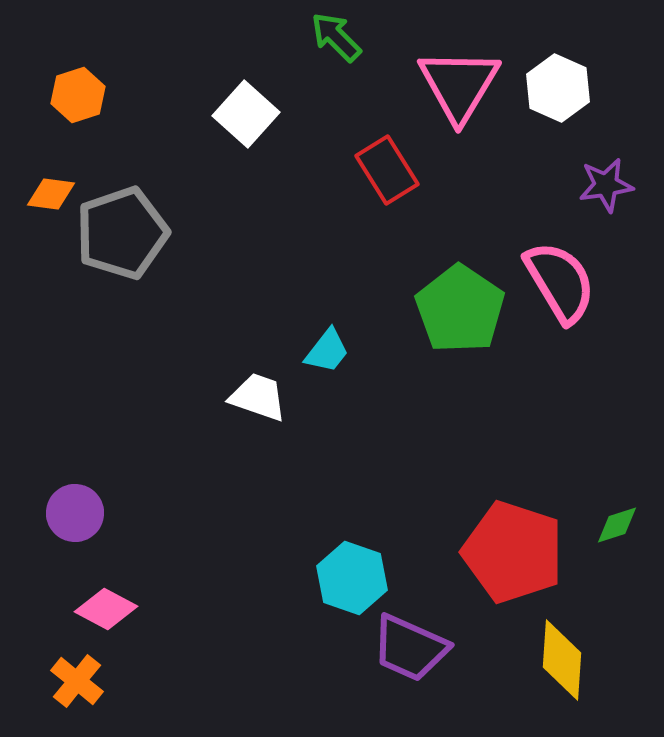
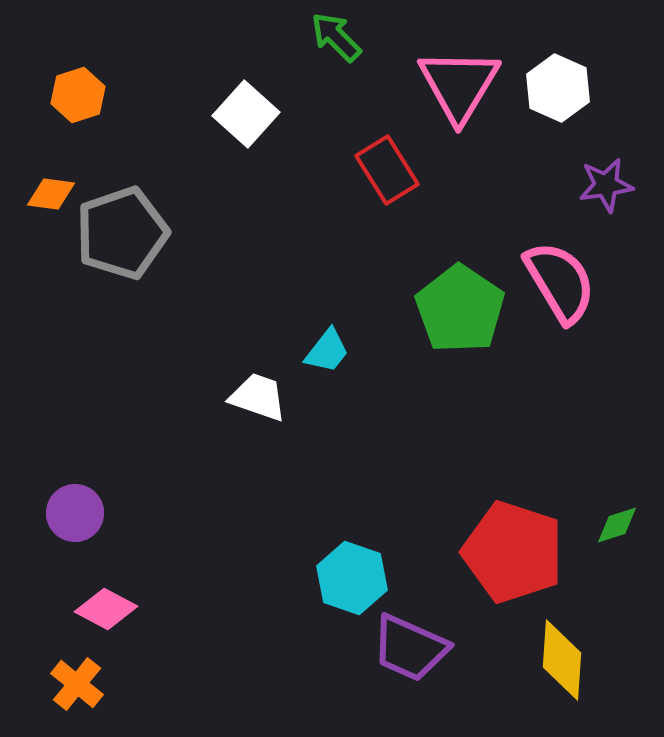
orange cross: moved 3 px down
